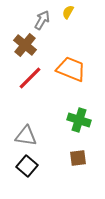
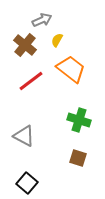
yellow semicircle: moved 11 px left, 28 px down
gray arrow: rotated 36 degrees clockwise
orange trapezoid: rotated 16 degrees clockwise
red line: moved 1 px right, 3 px down; rotated 8 degrees clockwise
gray triangle: moved 2 px left; rotated 20 degrees clockwise
brown square: rotated 24 degrees clockwise
black square: moved 17 px down
